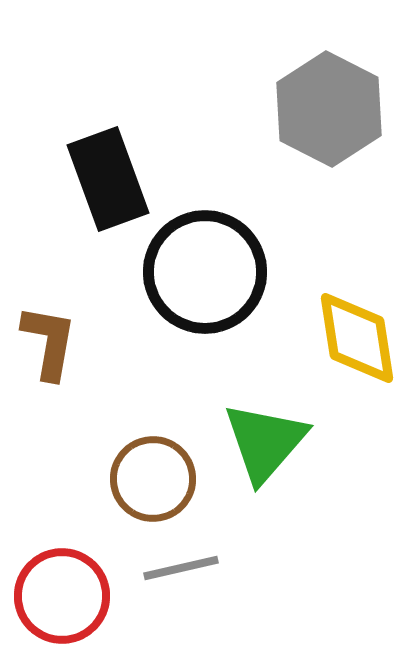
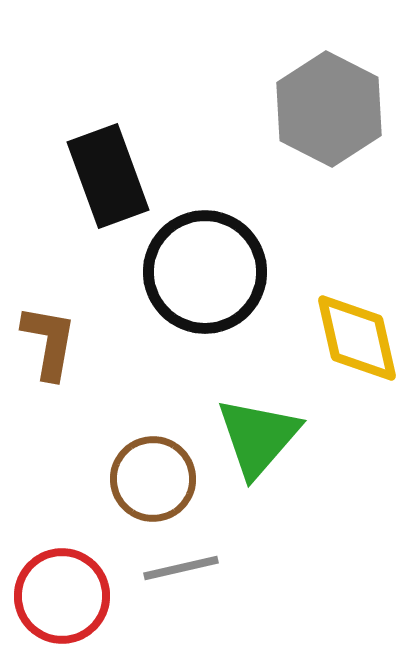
black rectangle: moved 3 px up
yellow diamond: rotated 4 degrees counterclockwise
green triangle: moved 7 px left, 5 px up
